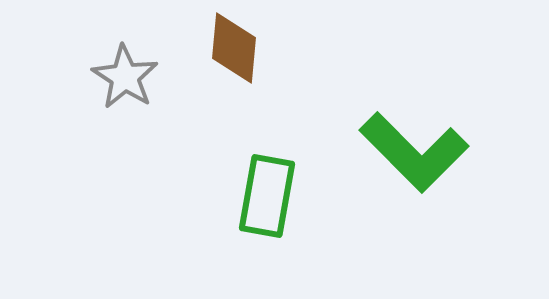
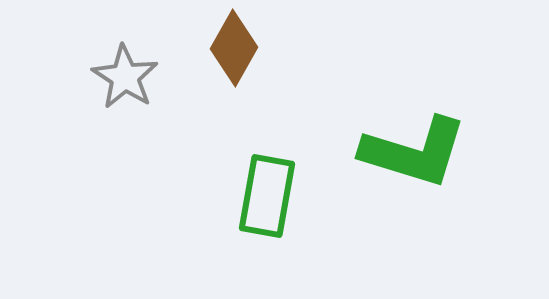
brown diamond: rotated 24 degrees clockwise
green L-shape: rotated 28 degrees counterclockwise
